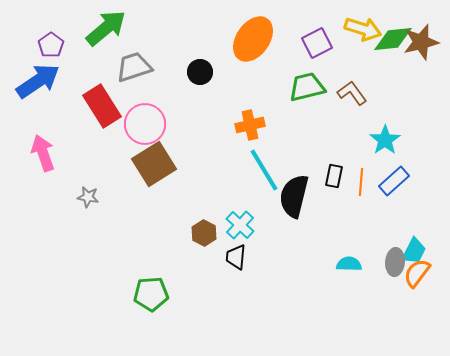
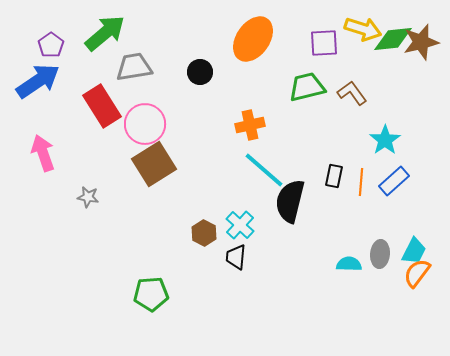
green arrow: moved 1 px left, 5 px down
purple square: moved 7 px right; rotated 24 degrees clockwise
gray trapezoid: rotated 9 degrees clockwise
cyan line: rotated 18 degrees counterclockwise
black semicircle: moved 4 px left, 5 px down
gray ellipse: moved 15 px left, 8 px up
